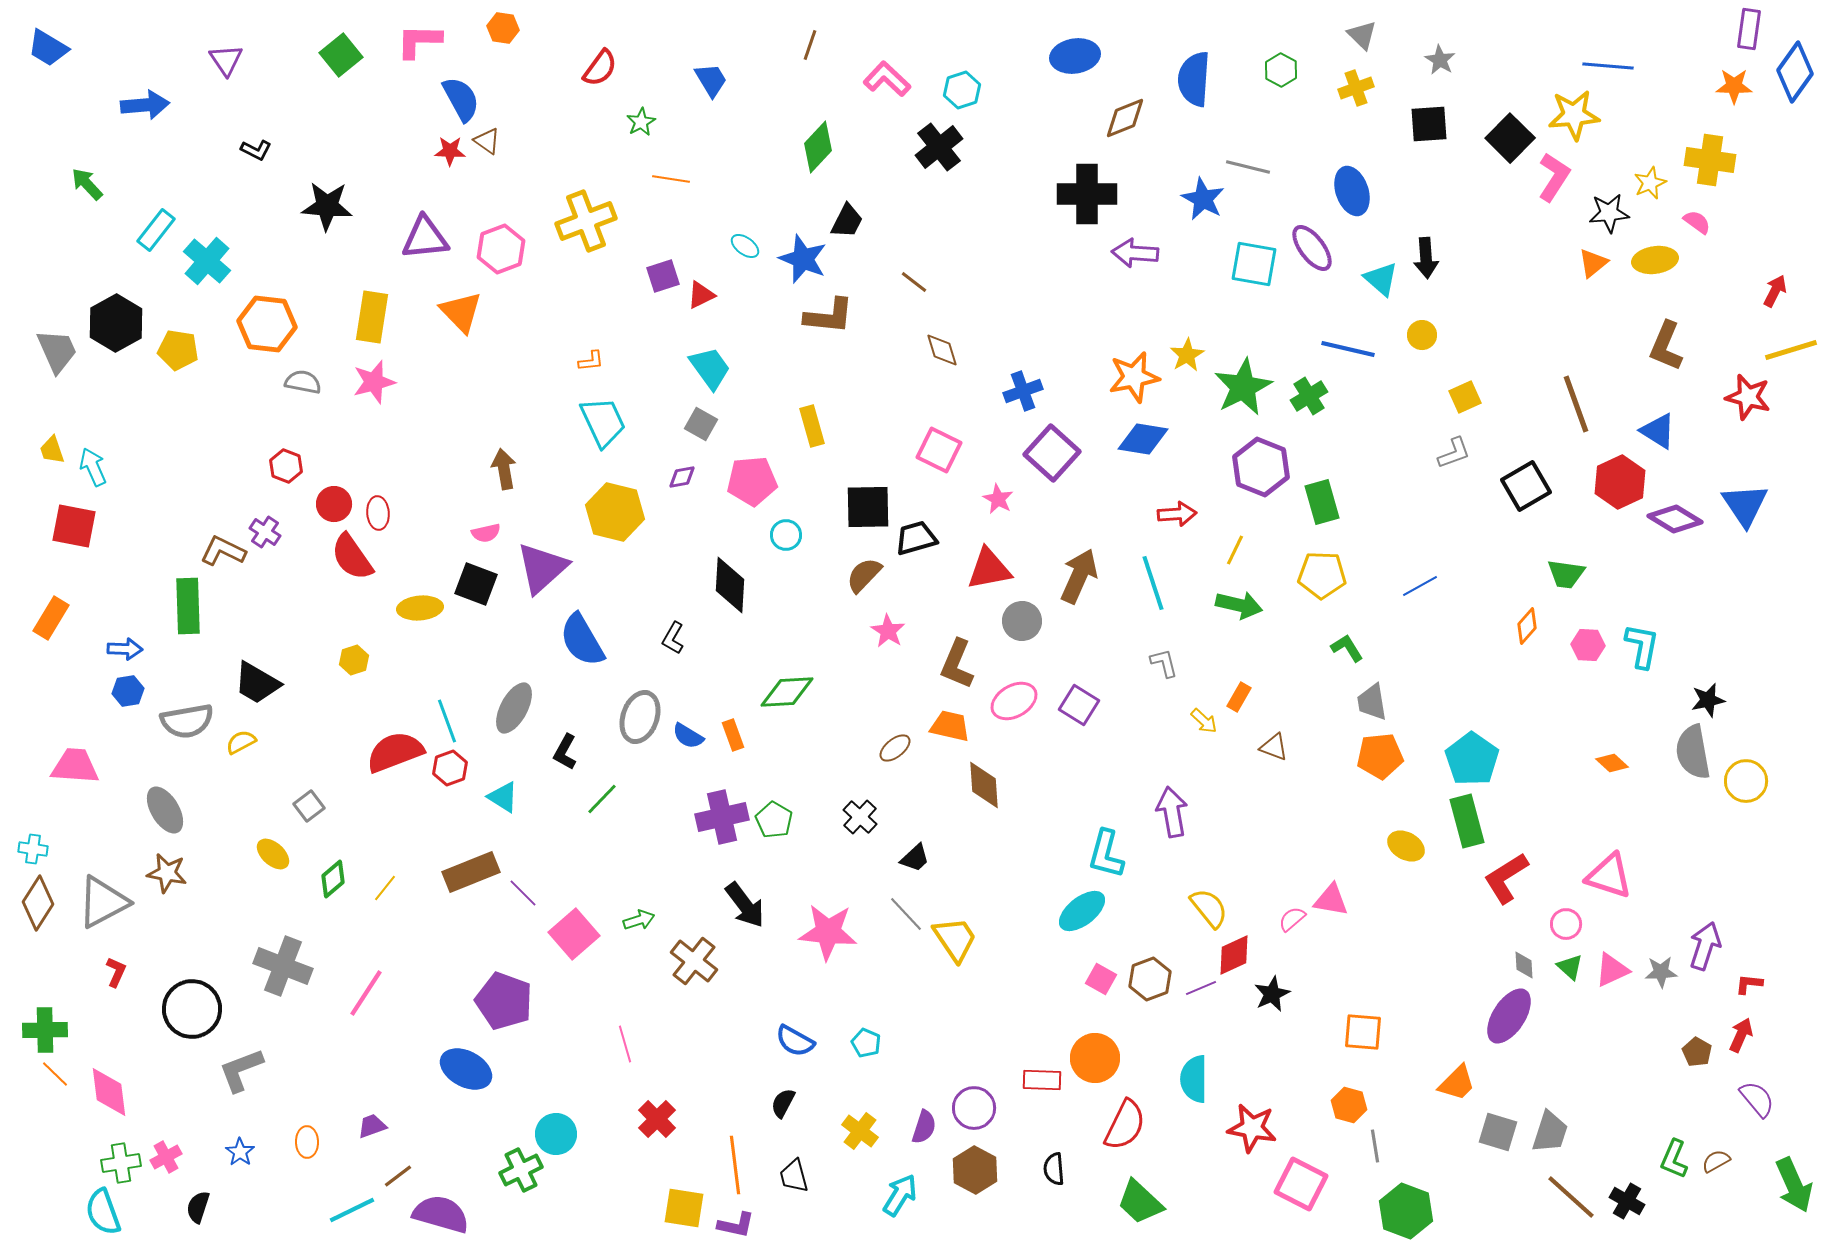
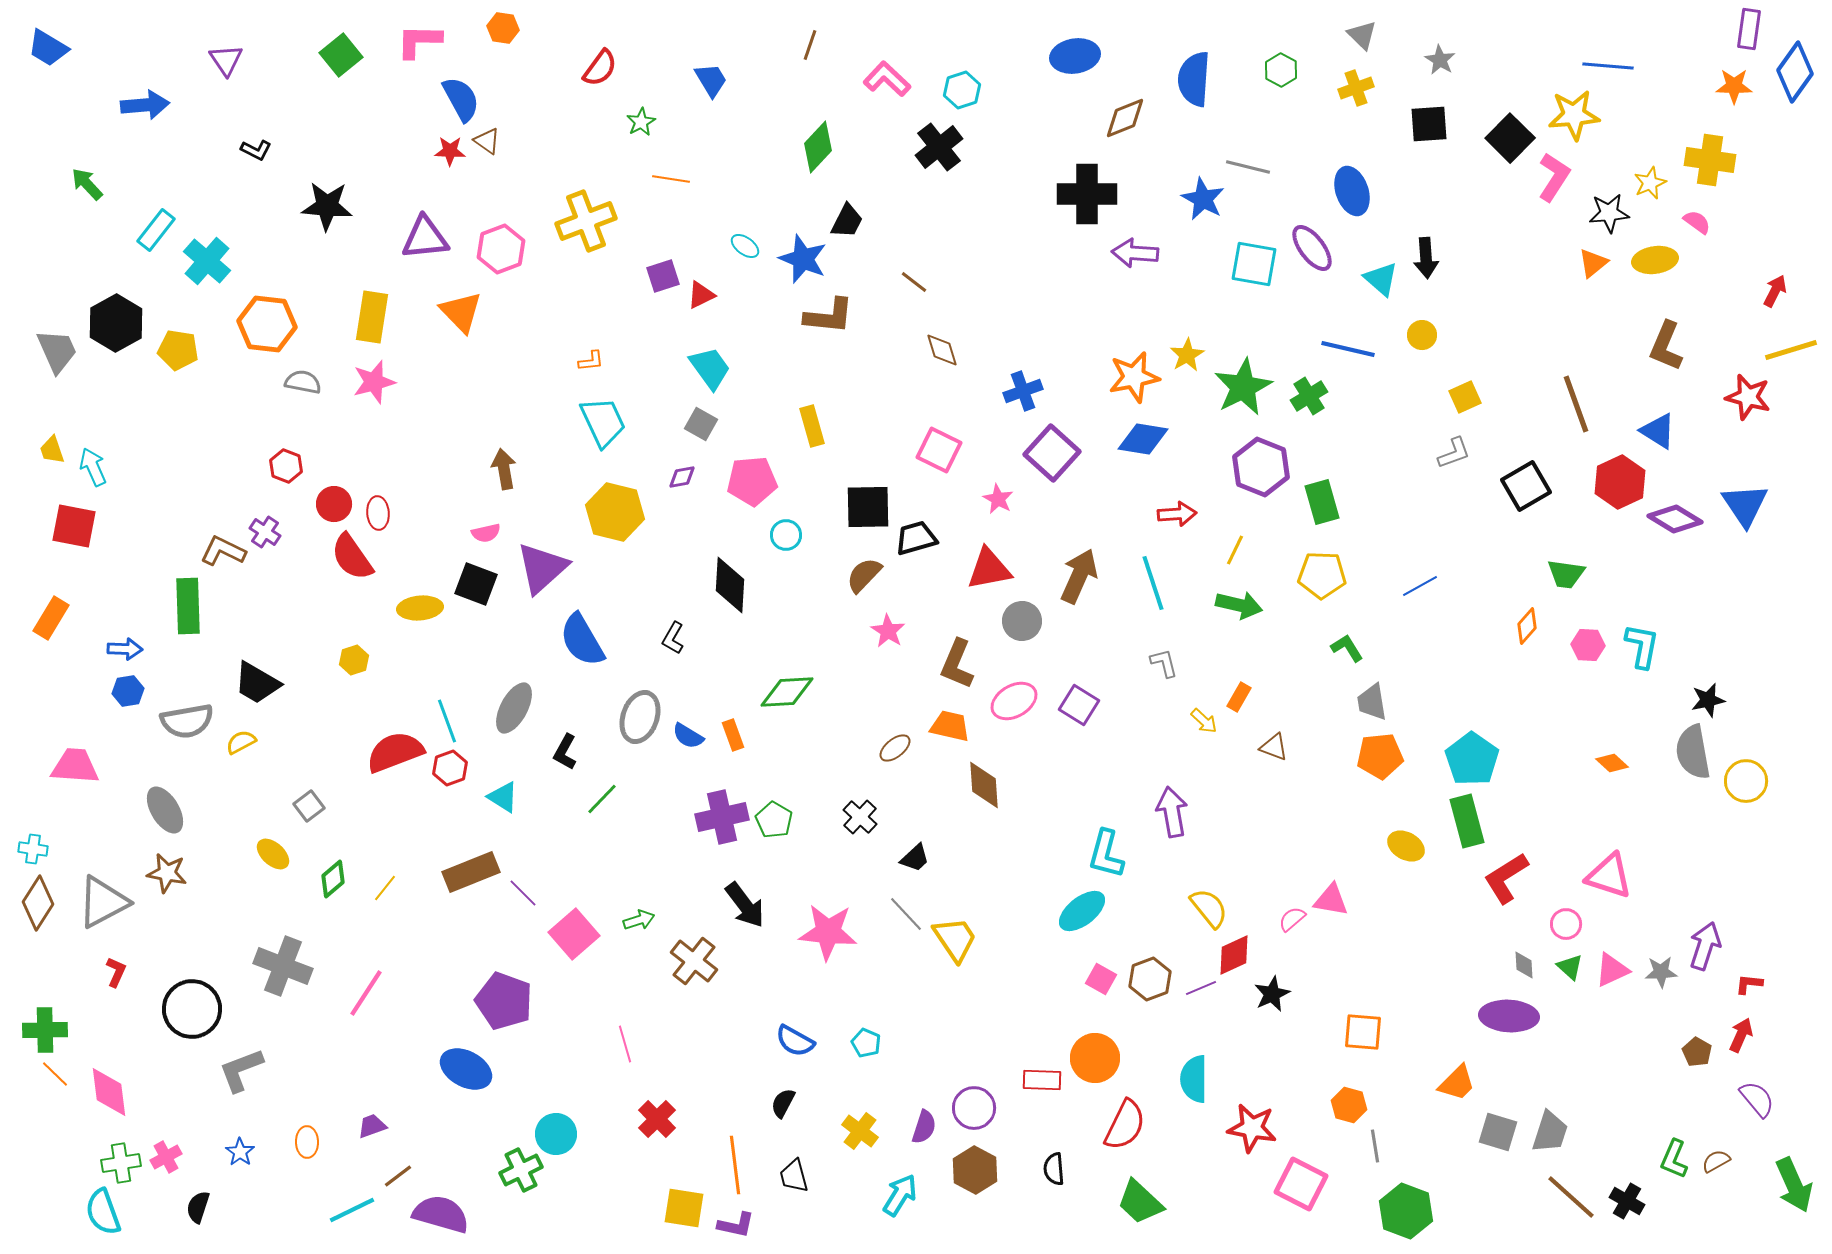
purple ellipse at (1509, 1016): rotated 60 degrees clockwise
